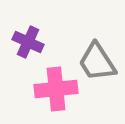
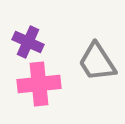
pink cross: moved 17 px left, 5 px up
